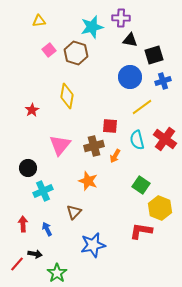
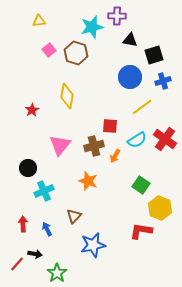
purple cross: moved 4 px left, 2 px up
cyan semicircle: rotated 108 degrees counterclockwise
cyan cross: moved 1 px right
brown triangle: moved 4 px down
